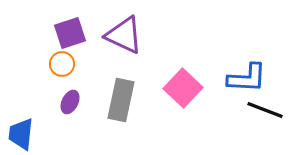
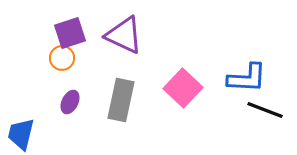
orange circle: moved 6 px up
blue trapezoid: rotated 8 degrees clockwise
